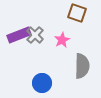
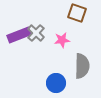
gray cross: moved 1 px right, 2 px up
pink star: rotated 21 degrees clockwise
blue circle: moved 14 px right
